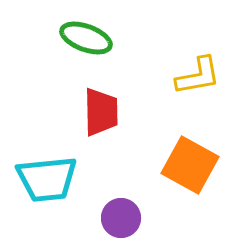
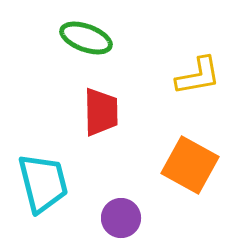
cyan trapezoid: moved 4 px left, 4 px down; rotated 98 degrees counterclockwise
